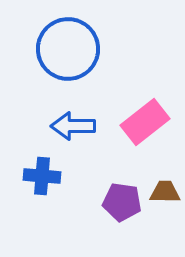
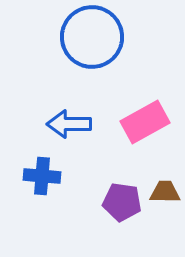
blue circle: moved 24 px right, 12 px up
pink rectangle: rotated 9 degrees clockwise
blue arrow: moved 4 px left, 2 px up
